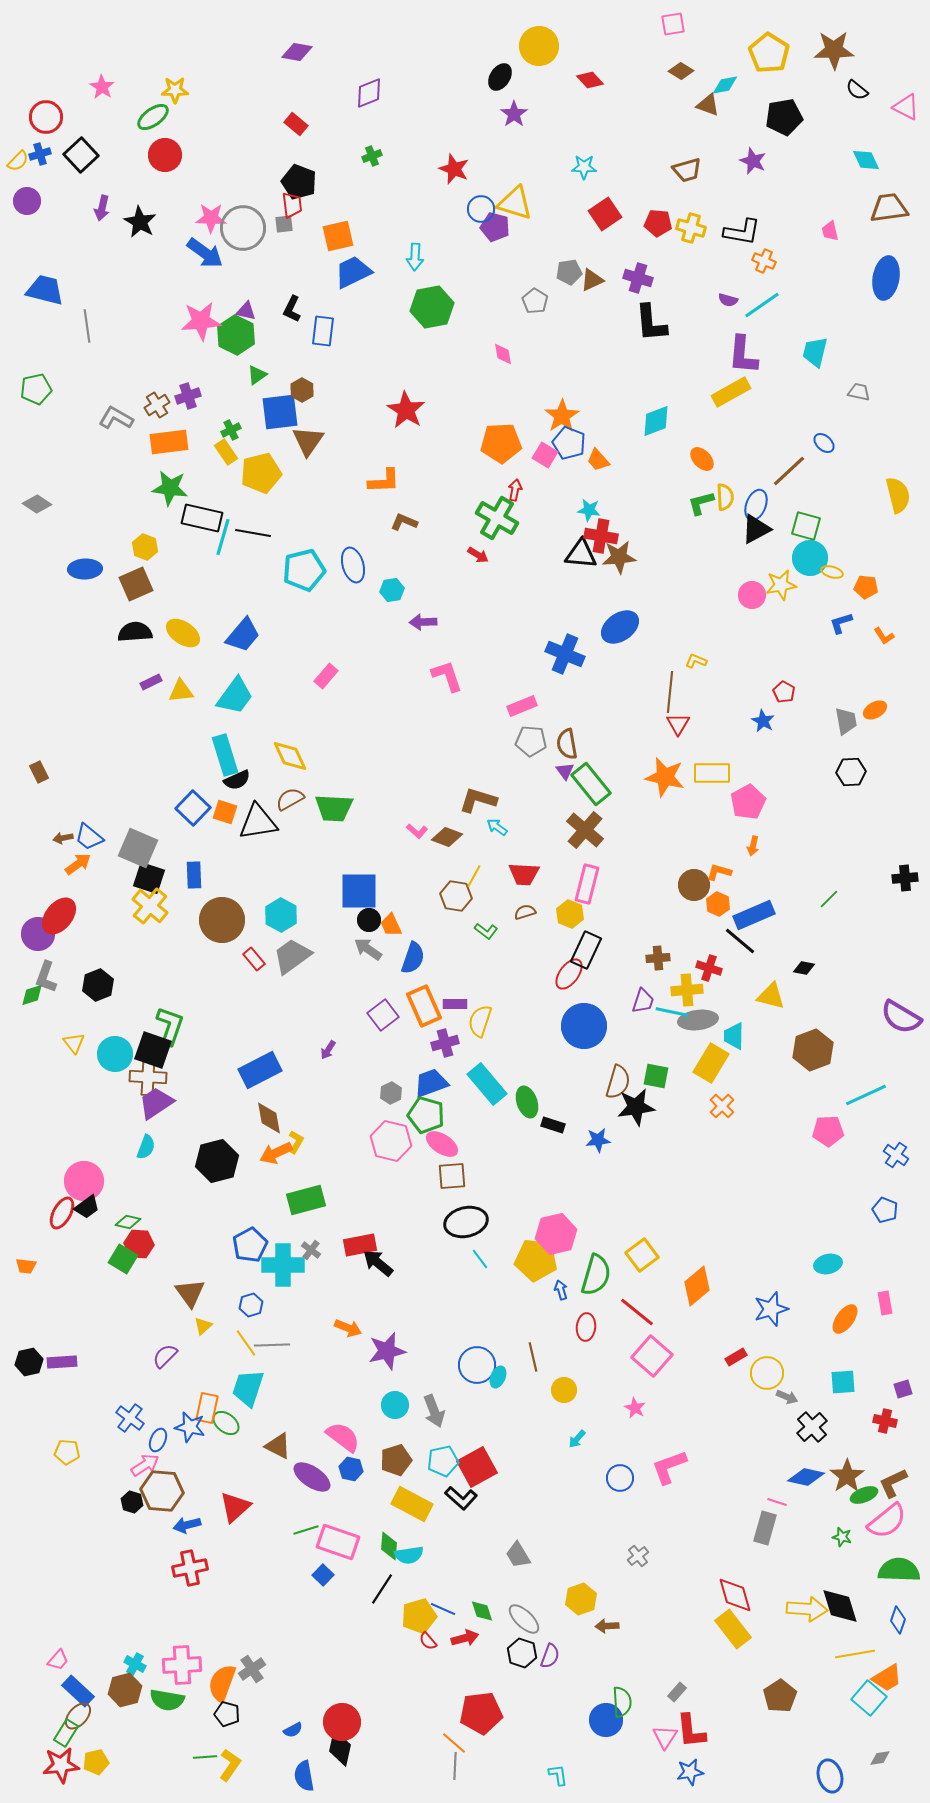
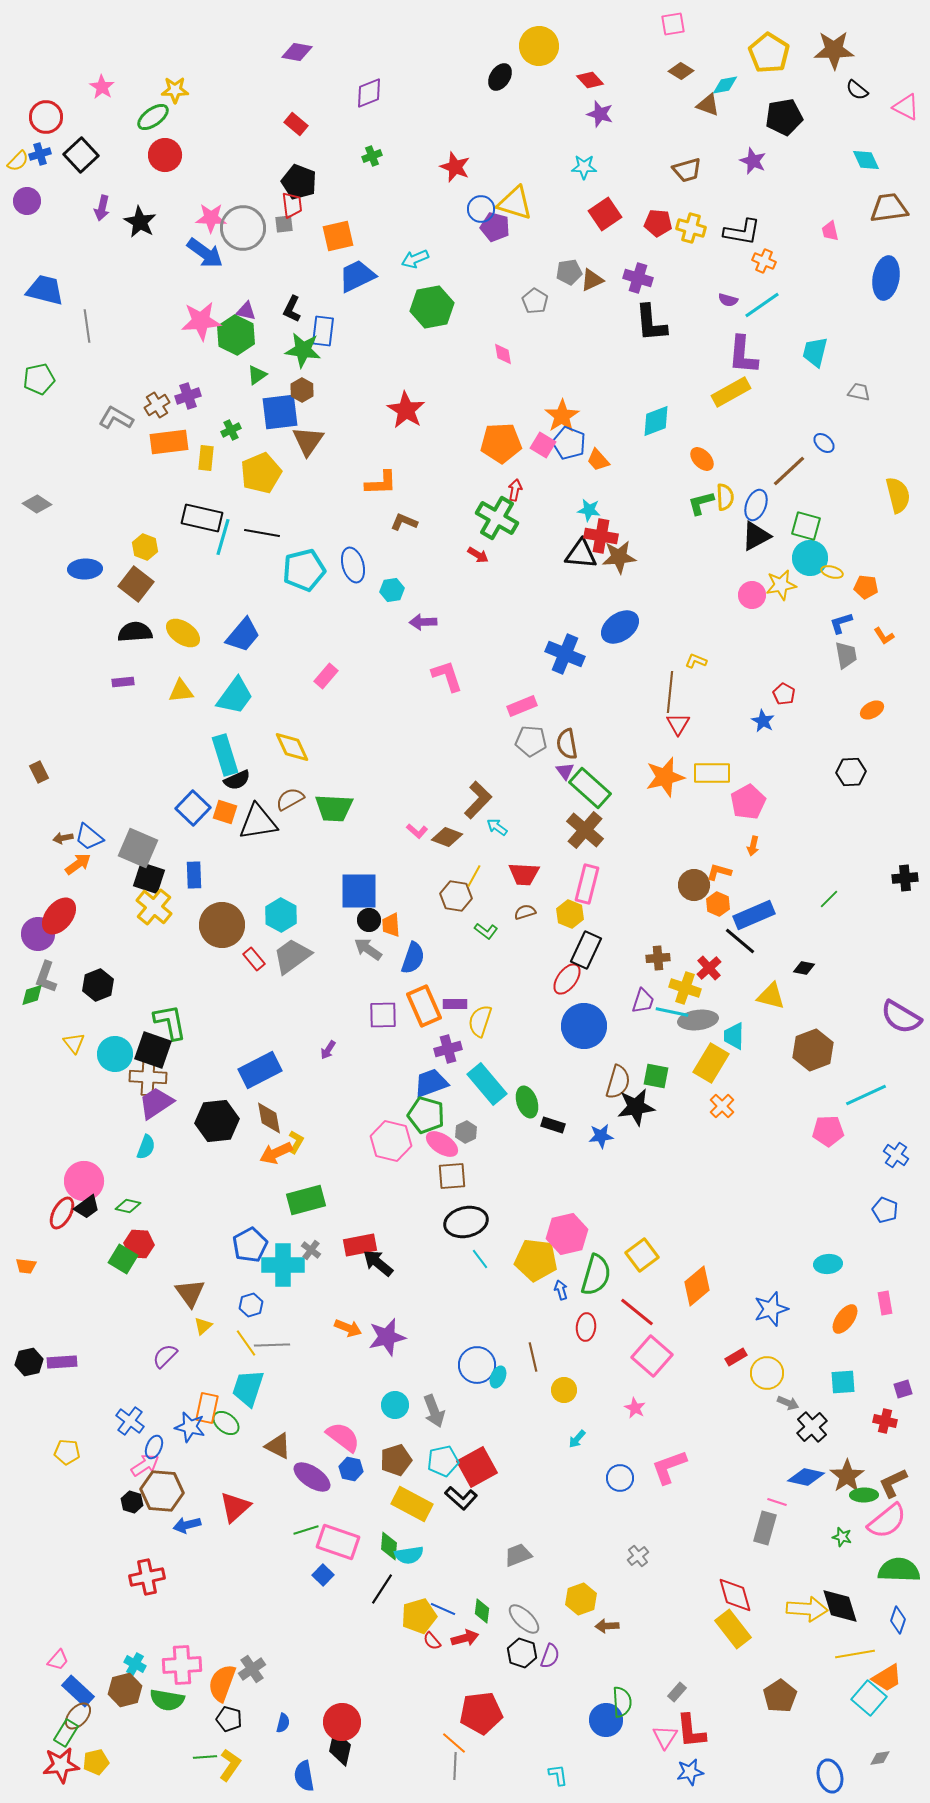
purple star at (514, 114): moved 86 px right; rotated 20 degrees counterclockwise
red star at (454, 169): moved 1 px right, 2 px up
cyan arrow at (415, 257): moved 2 px down; rotated 64 degrees clockwise
blue trapezoid at (353, 272): moved 4 px right, 4 px down
green pentagon at (36, 389): moved 3 px right, 10 px up
yellow rectangle at (226, 452): moved 20 px left, 6 px down; rotated 40 degrees clockwise
pink square at (545, 455): moved 2 px left, 10 px up
yellow pentagon at (261, 473): rotated 9 degrees counterclockwise
orange L-shape at (384, 481): moved 3 px left, 2 px down
green star at (170, 488): moved 133 px right, 138 px up
black triangle at (756, 529): moved 7 px down
black line at (253, 533): moved 9 px right
brown square at (136, 584): rotated 28 degrees counterclockwise
purple rectangle at (151, 682): moved 28 px left; rotated 20 degrees clockwise
red pentagon at (784, 692): moved 2 px down
orange ellipse at (875, 710): moved 3 px left
gray trapezoid at (846, 721): moved 66 px up
yellow diamond at (290, 756): moved 2 px right, 9 px up
orange star at (665, 777): rotated 27 degrees counterclockwise
green rectangle at (591, 784): moved 1 px left, 4 px down; rotated 9 degrees counterclockwise
brown L-shape at (478, 800): rotated 117 degrees clockwise
yellow cross at (150, 906): moved 4 px right, 1 px down
brown circle at (222, 920): moved 5 px down
orange trapezoid at (391, 925): rotated 20 degrees clockwise
red cross at (709, 968): rotated 30 degrees clockwise
red ellipse at (569, 974): moved 2 px left, 5 px down
yellow cross at (687, 990): moved 2 px left, 2 px up; rotated 24 degrees clockwise
purple square at (383, 1015): rotated 36 degrees clockwise
green L-shape at (170, 1026): moved 4 px up; rotated 30 degrees counterclockwise
purple cross at (445, 1043): moved 3 px right, 6 px down
gray hexagon at (391, 1093): moved 75 px right, 39 px down
blue star at (598, 1140): moved 3 px right, 4 px up
black hexagon at (217, 1161): moved 40 px up; rotated 9 degrees clockwise
green diamond at (128, 1222): moved 16 px up
pink hexagon at (556, 1234): moved 11 px right
cyan ellipse at (828, 1264): rotated 8 degrees clockwise
purple star at (387, 1351): moved 14 px up
gray arrow at (787, 1397): moved 1 px right, 6 px down
blue cross at (130, 1418): moved 3 px down
blue ellipse at (158, 1440): moved 4 px left, 7 px down
green ellipse at (864, 1495): rotated 20 degrees clockwise
gray trapezoid at (518, 1555): rotated 100 degrees clockwise
red cross at (190, 1568): moved 43 px left, 9 px down
green diamond at (482, 1611): rotated 25 degrees clockwise
red semicircle at (428, 1641): moved 4 px right
black pentagon at (227, 1714): moved 2 px right, 5 px down
blue semicircle at (293, 1730): moved 10 px left, 7 px up; rotated 48 degrees counterclockwise
